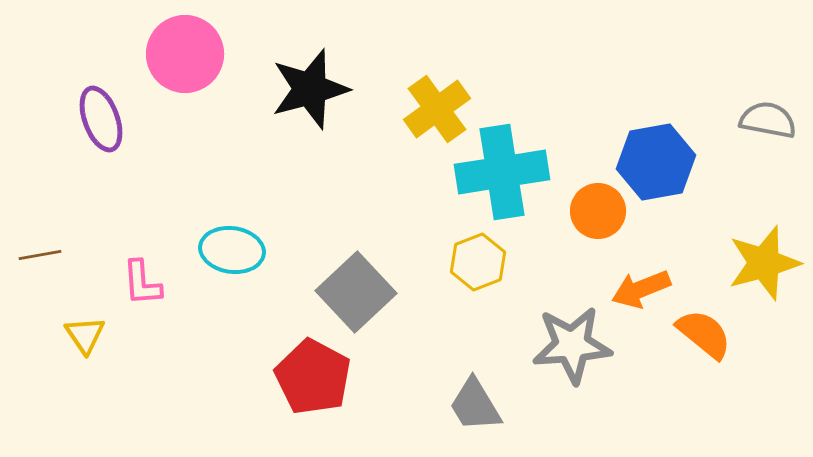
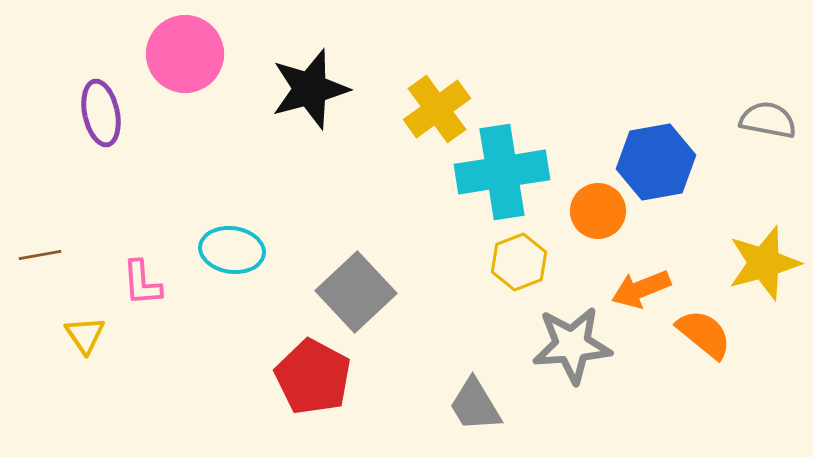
purple ellipse: moved 6 px up; rotated 8 degrees clockwise
yellow hexagon: moved 41 px right
